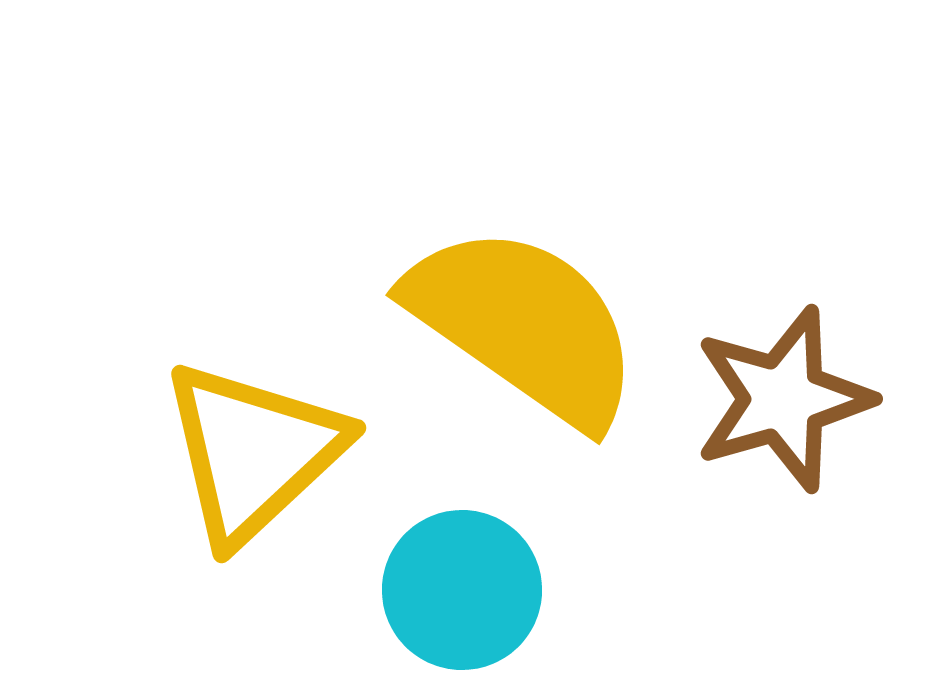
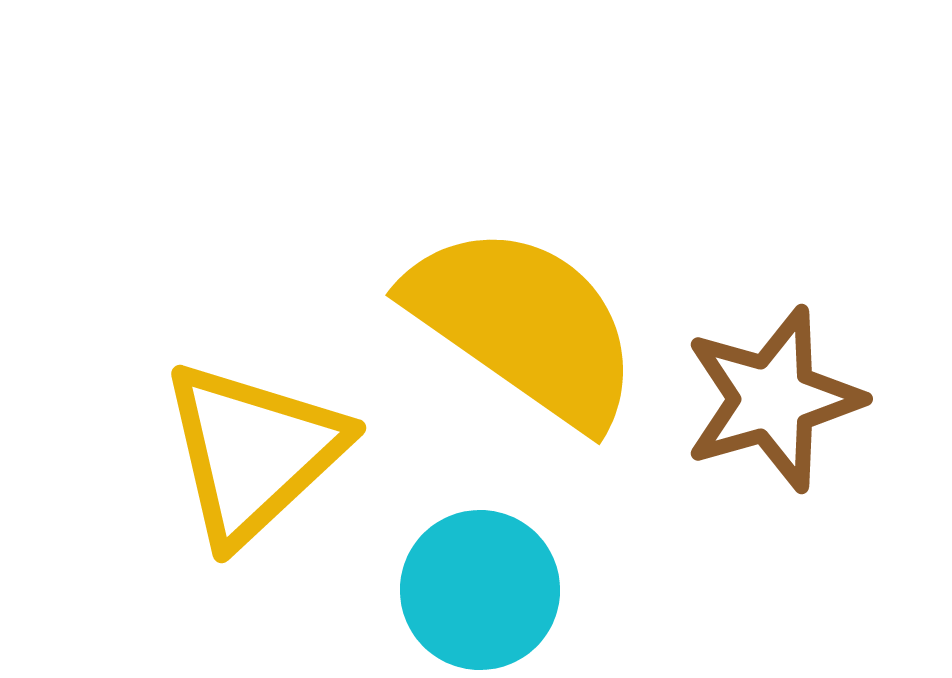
brown star: moved 10 px left
cyan circle: moved 18 px right
